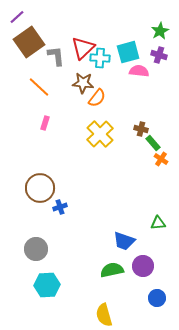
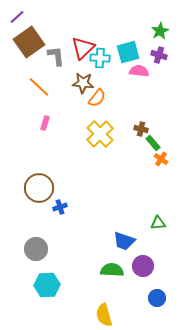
brown circle: moved 1 px left
green semicircle: rotated 15 degrees clockwise
